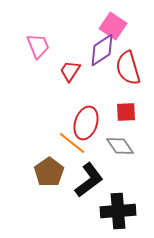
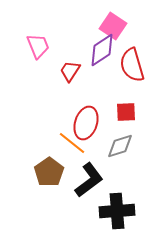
red semicircle: moved 4 px right, 3 px up
gray diamond: rotated 72 degrees counterclockwise
black cross: moved 1 px left
